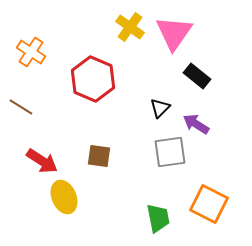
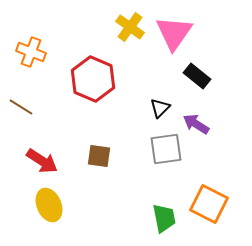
orange cross: rotated 12 degrees counterclockwise
gray square: moved 4 px left, 3 px up
yellow ellipse: moved 15 px left, 8 px down
green trapezoid: moved 6 px right
